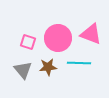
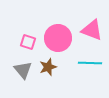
pink triangle: moved 1 px right, 4 px up
cyan line: moved 11 px right
brown star: rotated 12 degrees counterclockwise
